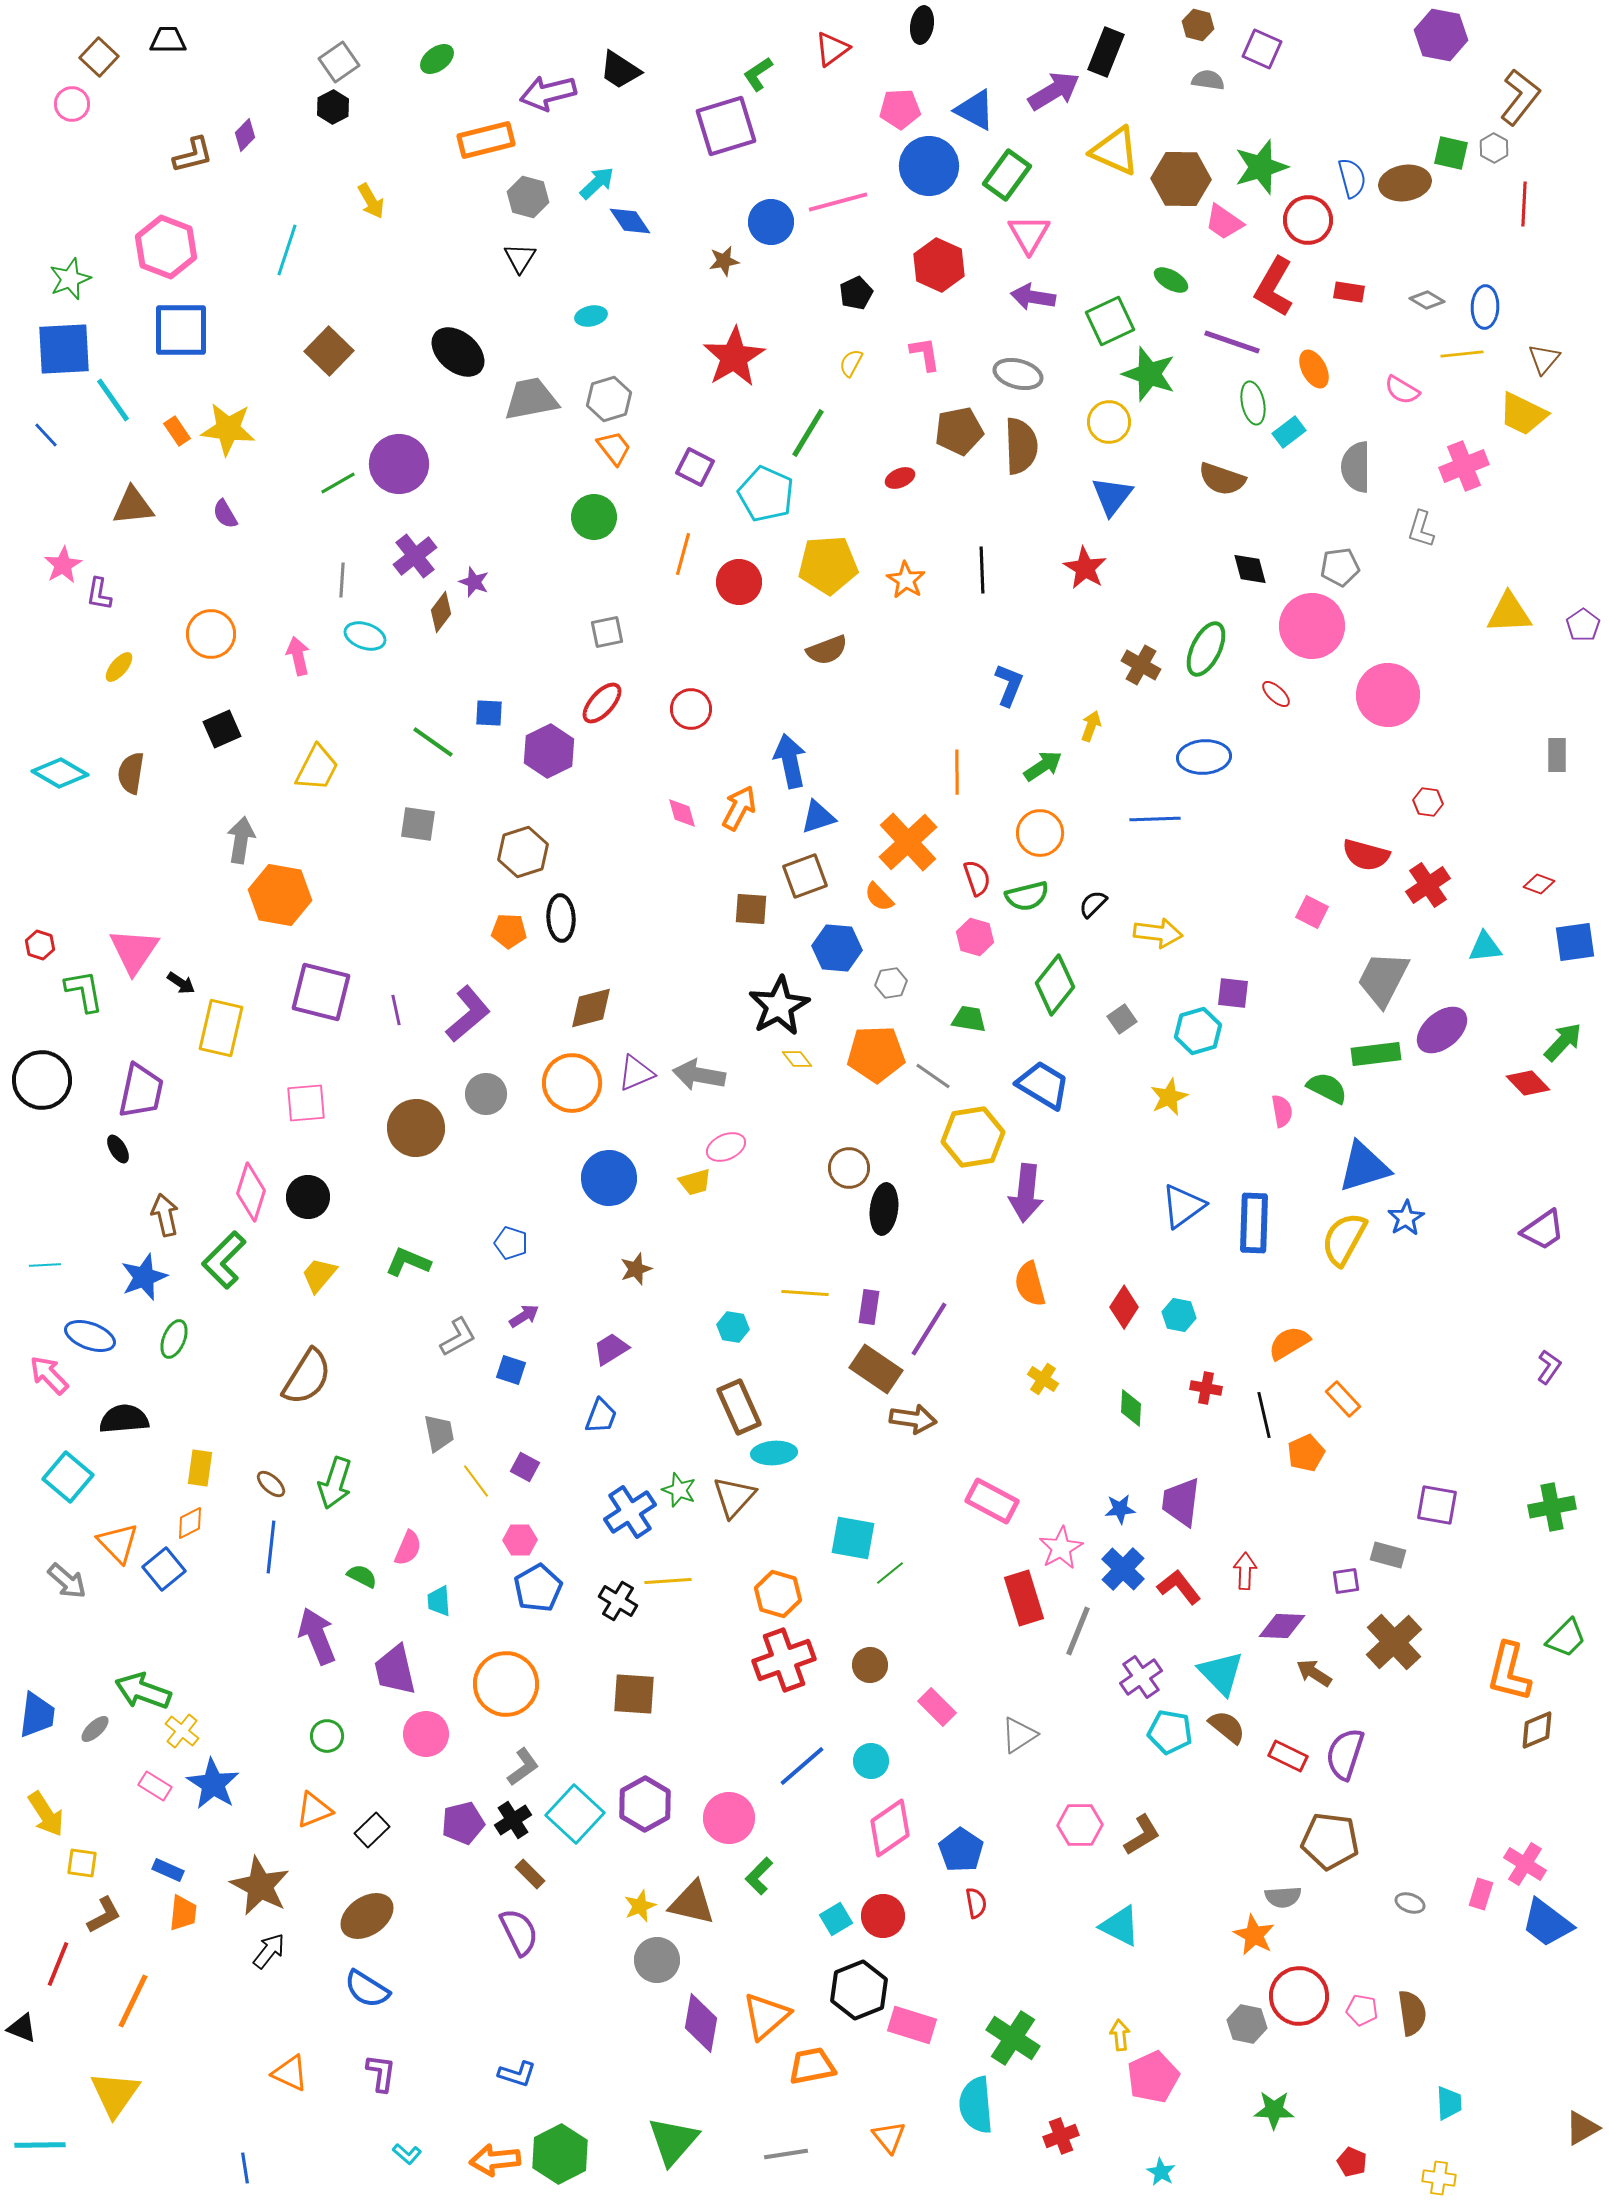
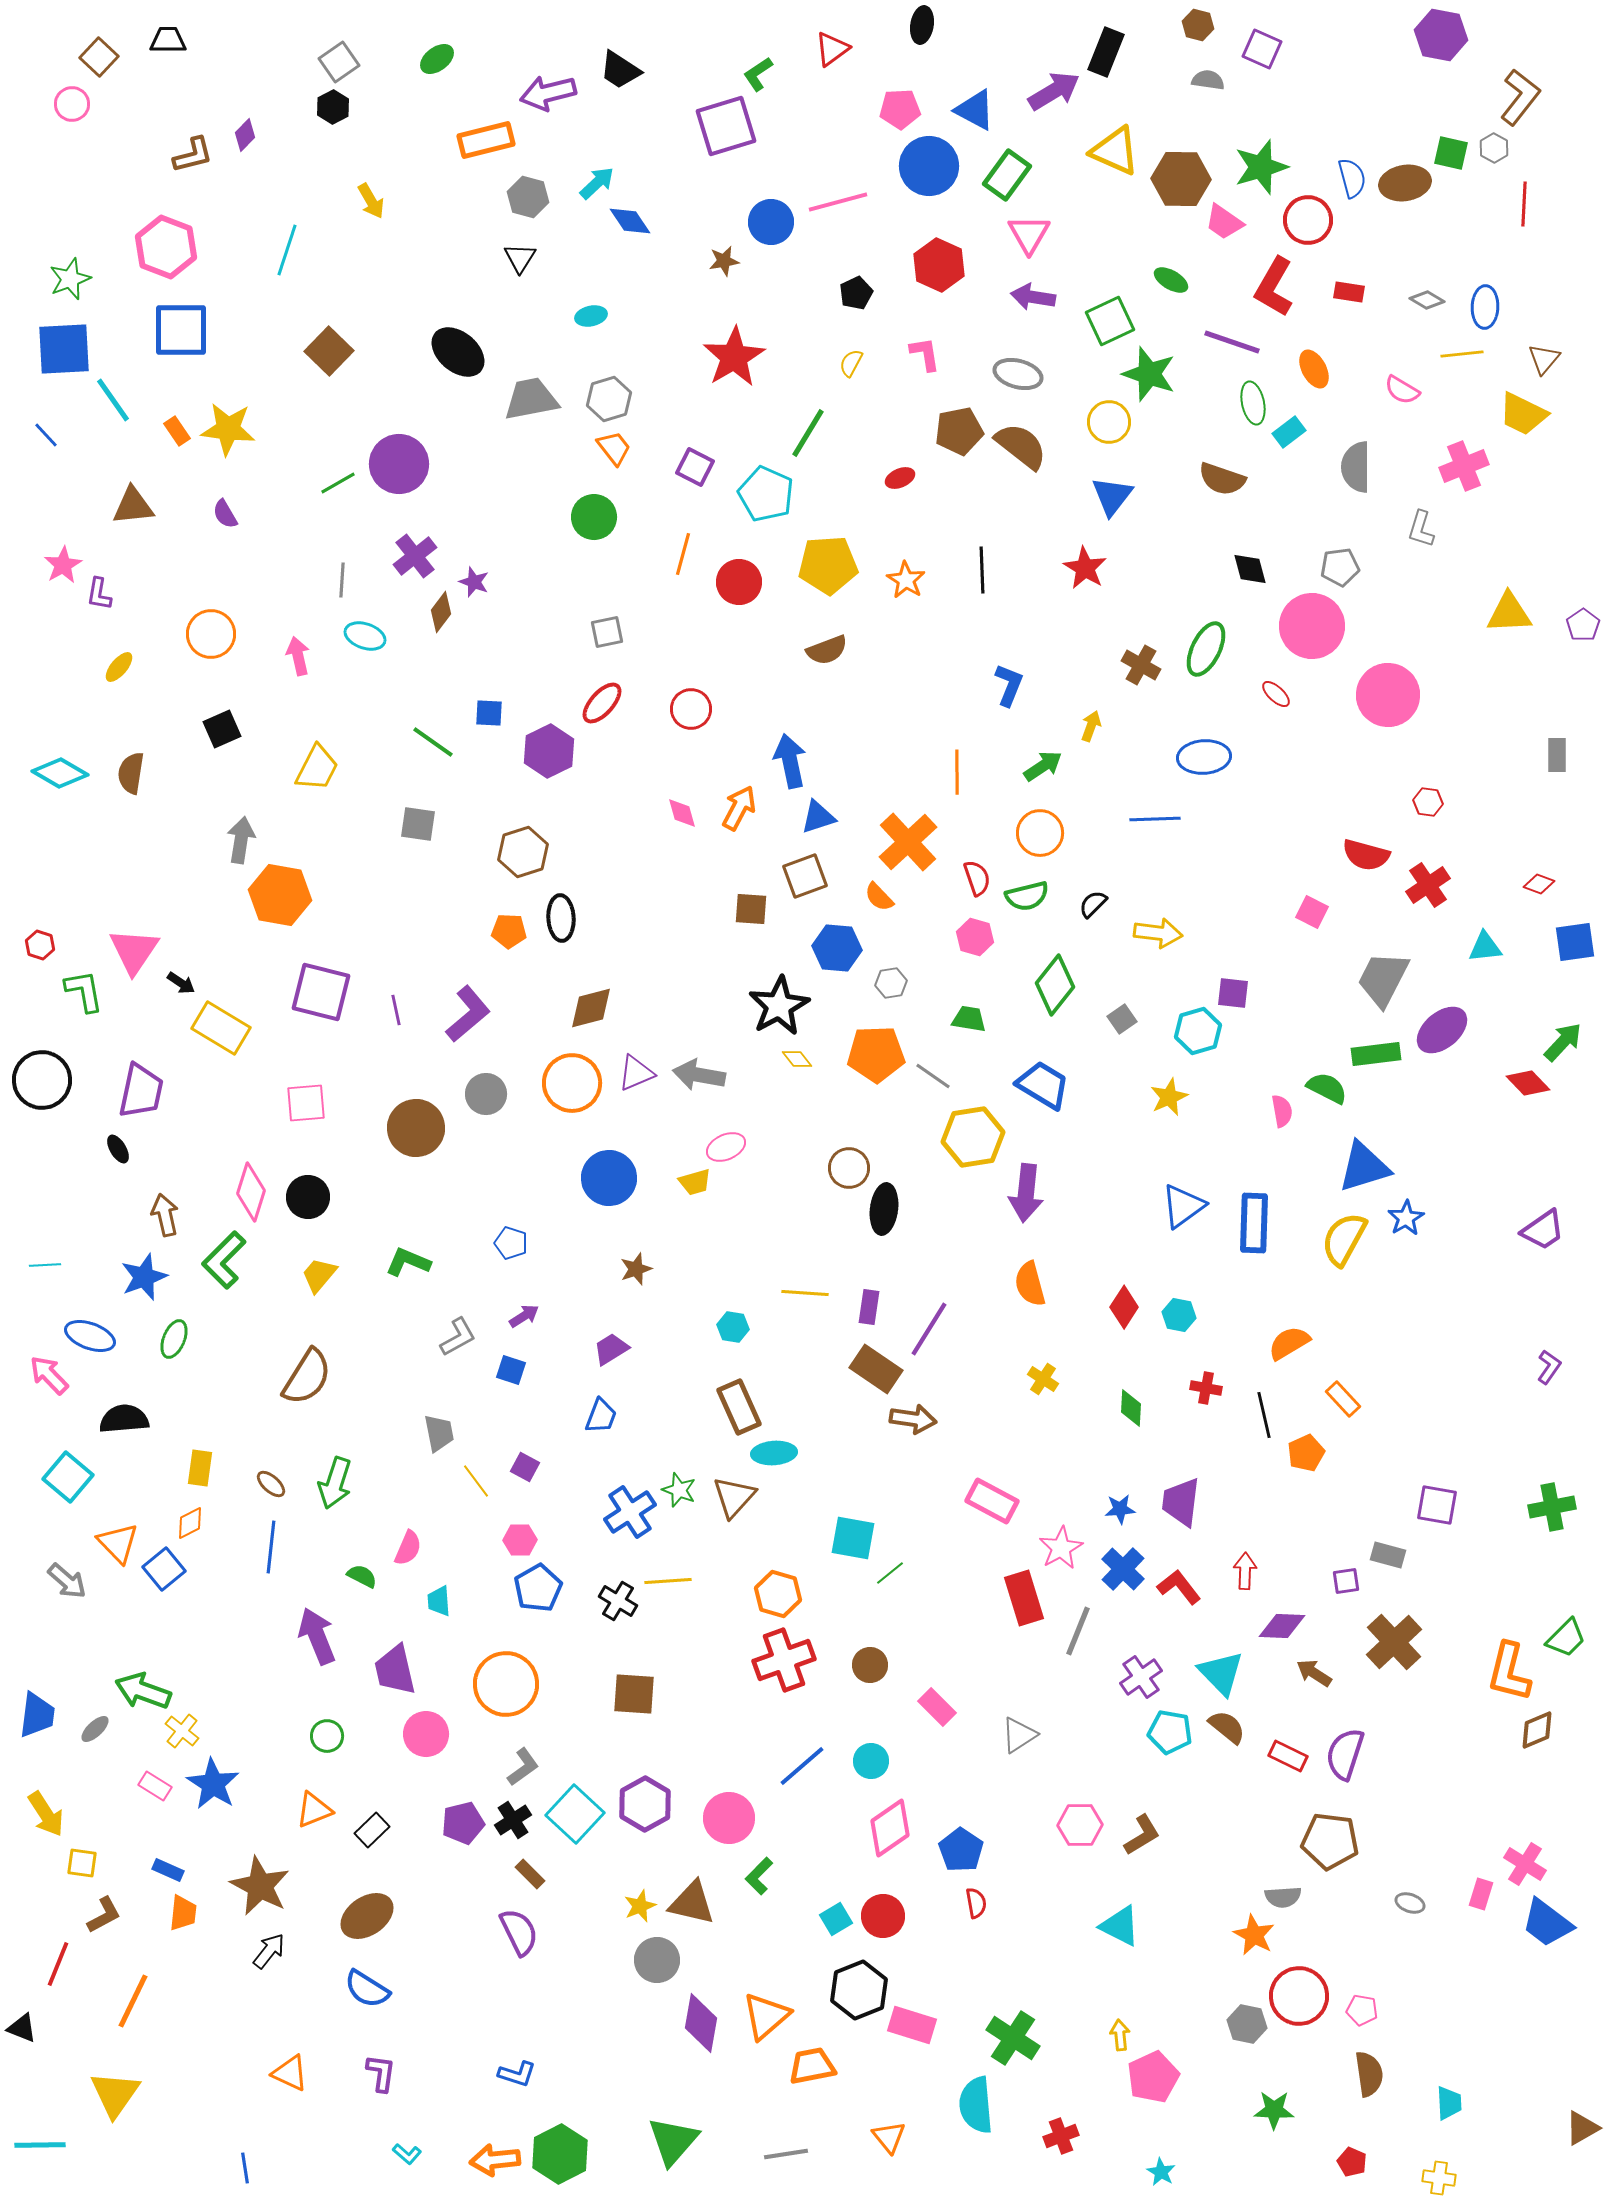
brown semicircle at (1021, 446): rotated 50 degrees counterclockwise
yellow rectangle at (221, 1028): rotated 72 degrees counterclockwise
brown semicircle at (1412, 2013): moved 43 px left, 61 px down
